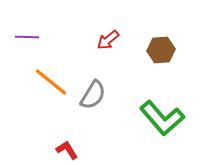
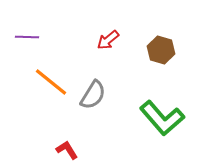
brown hexagon: rotated 20 degrees clockwise
